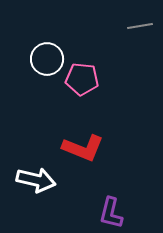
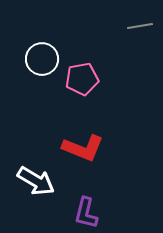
white circle: moved 5 px left
pink pentagon: rotated 16 degrees counterclockwise
white arrow: moved 1 px down; rotated 18 degrees clockwise
purple L-shape: moved 25 px left
